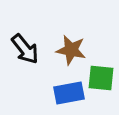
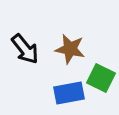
brown star: moved 1 px left, 1 px up
green square: rotated 20 degrees clockwise
